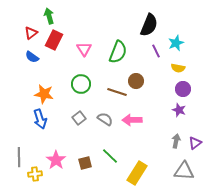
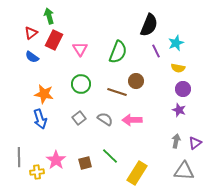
pink triangle: moved 4 px left
yellow cross: moved 2 px right, 2 px up
